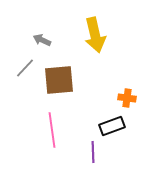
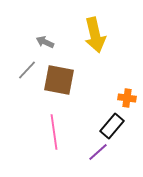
gray arrow: moved 3 px right, 2 px down
gray line: moved 2 px right, 2 px down
brown square: rotated 16 degrees clockwise
black rectangle: rotated 30 degrees counterclockwise
pink line: moved 2 px right, 2 px down
purple line: moved 5 px right; rotated 50 degrees clockwise
